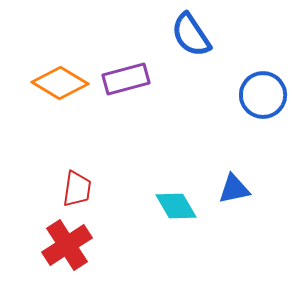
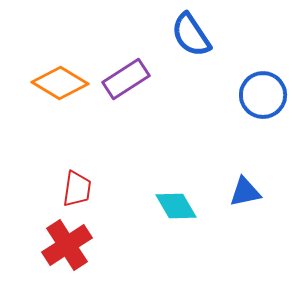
purple rectangle: rotated 18 degrees counterclockwise
blue triangle: moved 11 px right, 3 px down
